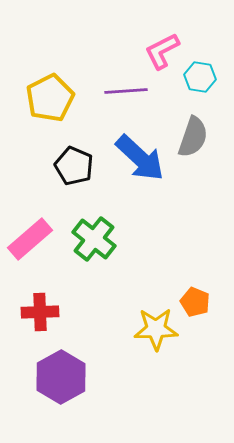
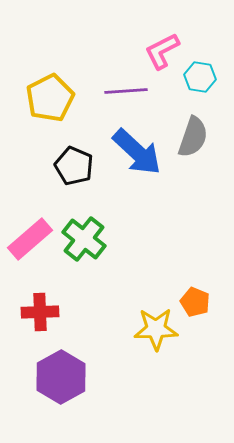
blue arrow: moved 3 px left, 6 px up
green cross: moved 10 px left
